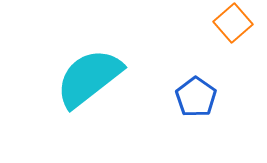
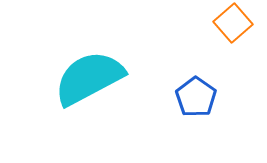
cyan semicircle: rotated 10 degrees clockwise
